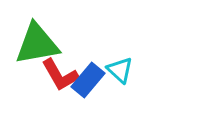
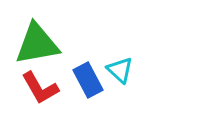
red L-shape: moved 20 px left, 13 px down
blue rectangle: rotated 68 degrees counterclockwise
